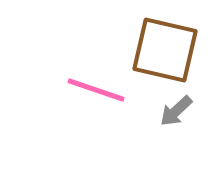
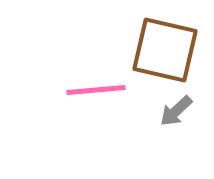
pink line: rotated 24 degrees counterclockwise
